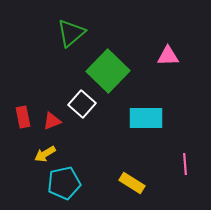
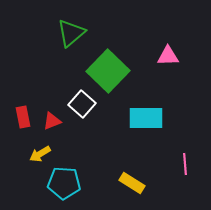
yellow arrow: moved 5 px left
cyan pentagon: rotated 16 degrees clockwise
